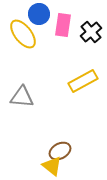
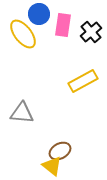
gray triangle: moved 16 px down
